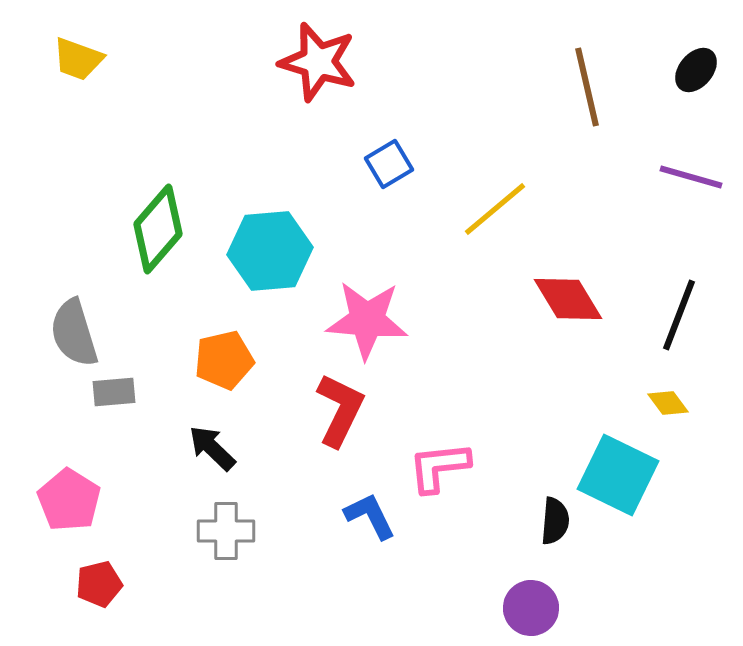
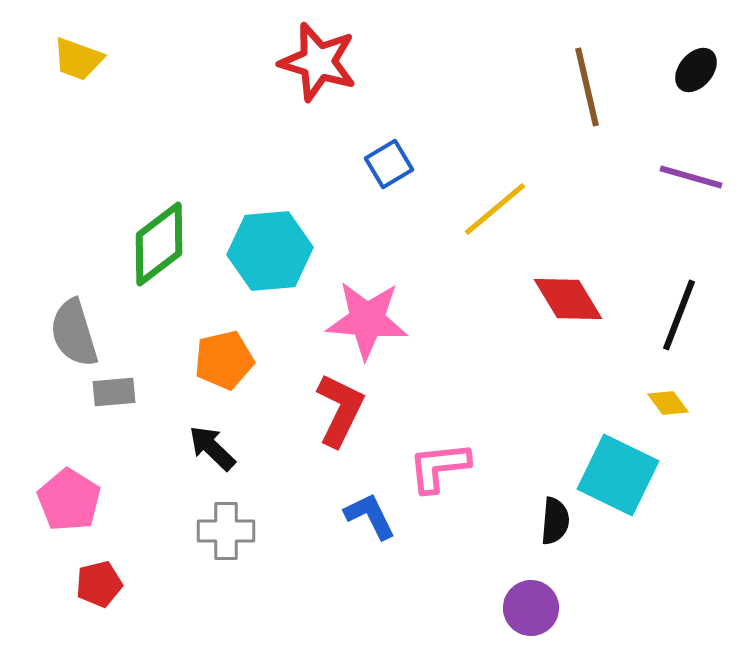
green diamond: moved 1 px right, 15 px down; rotated 12 degrees clockwise
